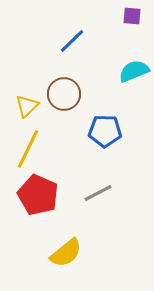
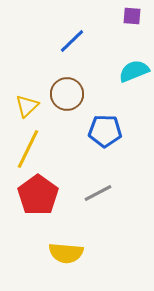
brown circle: moved 3 px right
red pentagon: rotated 12 degrees clockwise
yellow semicircle: rotated 44 degrees clockwise
